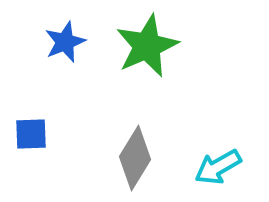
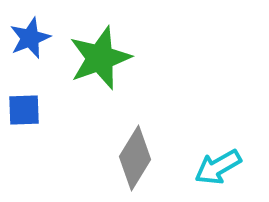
blue star: moved 35 px left, 4 px up
green star: moved 47 px left, 12 px down; rotated 4 degrees clockwise
blue square: moved 7 px left, 24 px up
